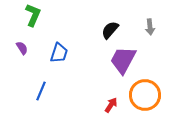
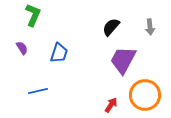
black semicircle: moved 1 px right, 3 px up
blue line: moved 3 px left; rotated 54 degrees clockwise
